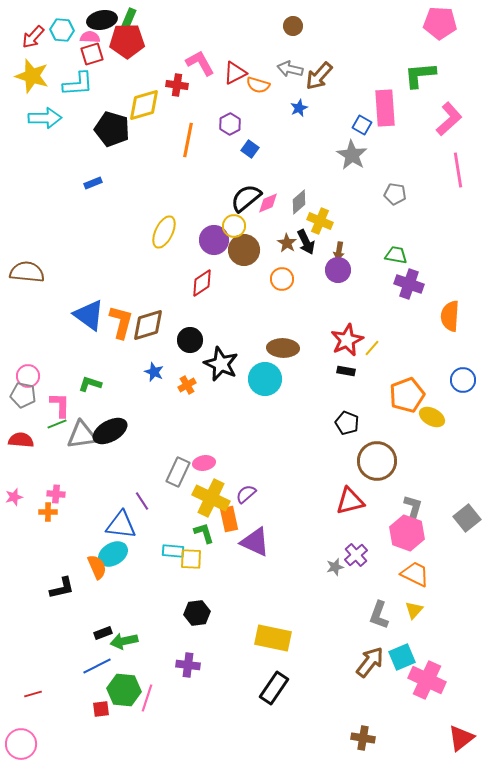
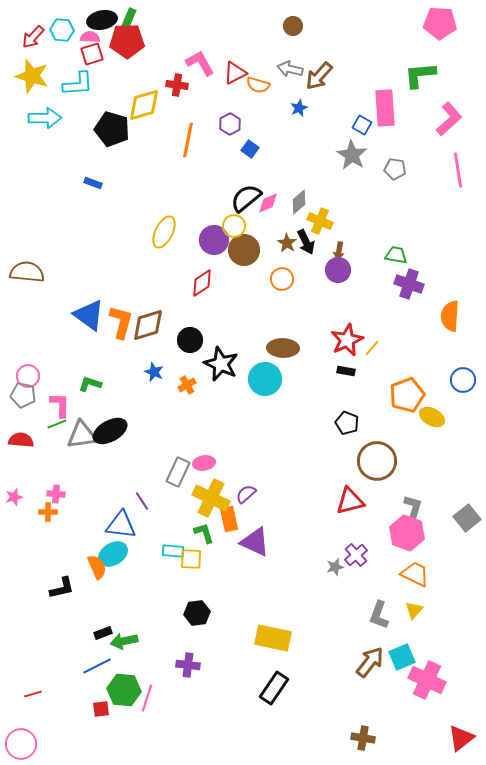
blue rectangle at (93, 183): rotated 42 degrees clockwise
gray pentagon at (395, 194): moved 25 px up
